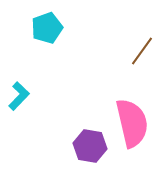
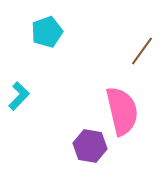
cyan pentagon: moved 4 px down
pink semicircle: moved 10 px left, 12 px up
